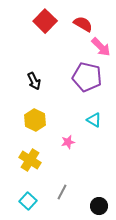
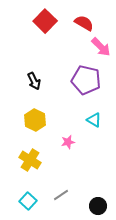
red semicircle: moved 1 px right, 1 px up
purple pentagon: moved 1 px left, 3 px down
gray line: moved 1 px left, 3 px down; rotated 28 degrees clockwise
black circle: moved 1 px left
